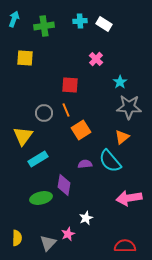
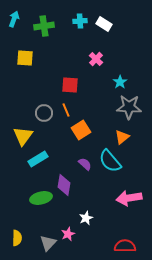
purple semicircle: rotated 48 degrees clockwise
